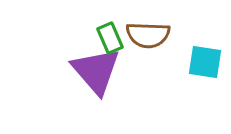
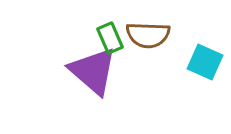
cyan square: rotated 15 degrees clockwise
purple triangle: moved 3 px left; rotated 8 degrees counterclockwise
